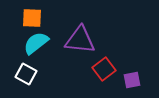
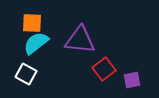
orange square: moved 5 px down
